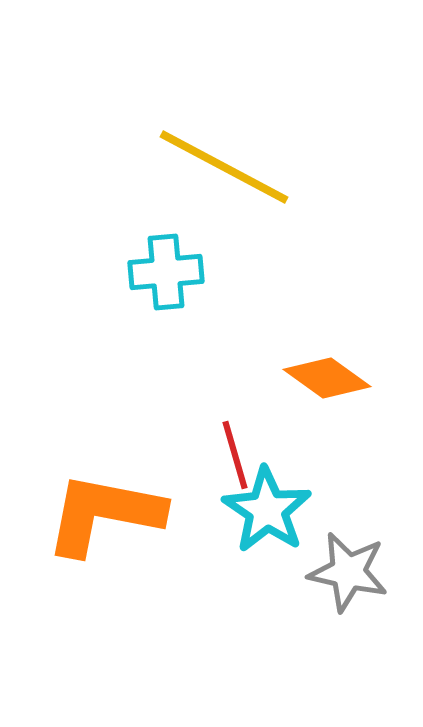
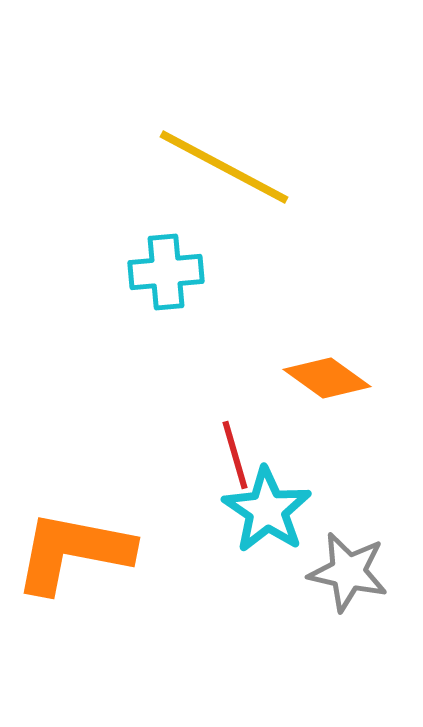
orange L-shape: moved 31 px left, 38 px down
